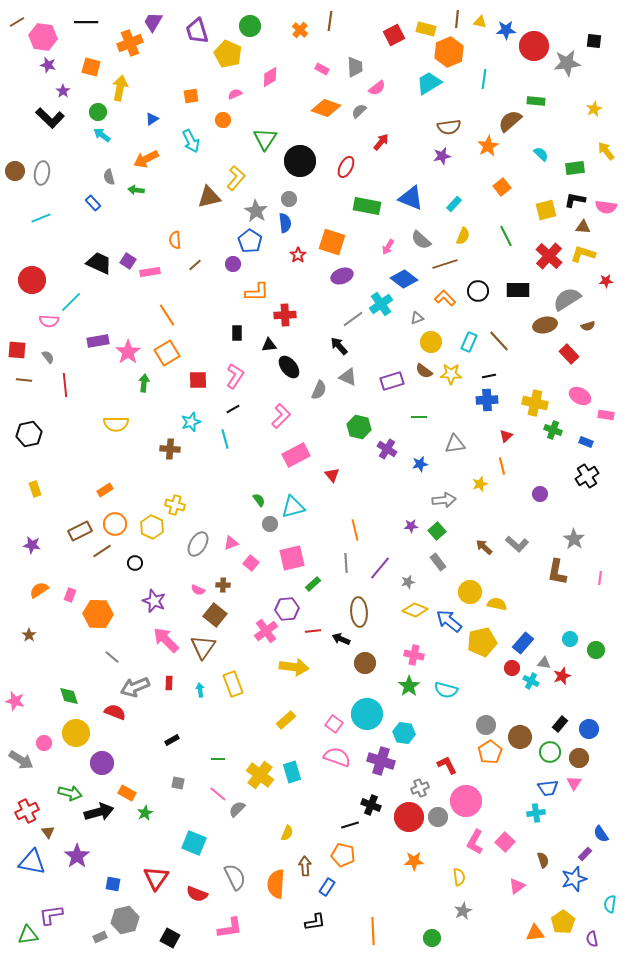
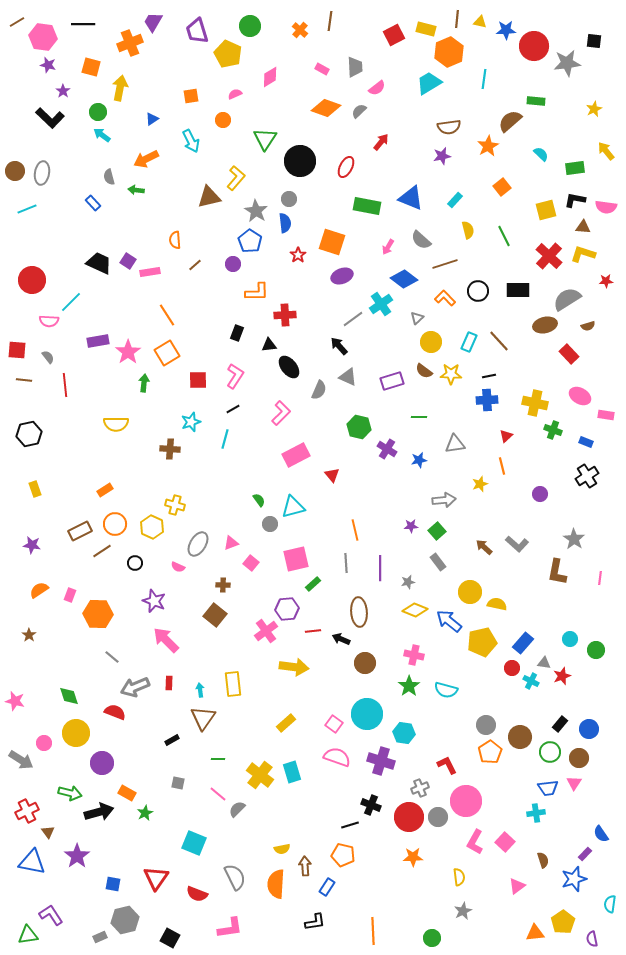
black line at (86, 22): moved 3 px left, 2 px down
cyan rectangle at (454, 204): moved 1 px right, 4 px up
cyan line at (41, 218): moved 14 px left, 9 px up
yellow semicircle at (463, 236): moved 5 px right, 6 px up; rotated 36 degrees counterclockwise
green line at (506, 236): moved 2 px left
gray triangle at (417, 318): rotated 24 degrees counterclockwise
black rectangle at (237, 333): rotated 21 degrees clockwise
pink L-shape at (281, 416): moved 3 px up
cyan line at (225, 439): rotated 30 degrees clockwise
blue star at (420, 464): moved 1 px left, 4 px up
pink square at (292, 558): moved 4 px right, 1 px down
purple line at (380, 568): rotated 40 degrees counterclockwise
pink semicircle at (198, 590): moved 20 px left, 23 px up
brown triangle at (203, 647): moved 71 px down
yellow rectangle at (233, 684): rotated 15 degrees clockwise
yellow rectangle at (286, 720): moved 3 px down
yellow semicircle at (287, 833): moved 5 px left, 16 px down; rotated 56 degrees clockwise
orange star at (414, 861): moved 1 px left, 4 px up
purple L-shape at (51, 915): rotated 65 degrees clockwise
